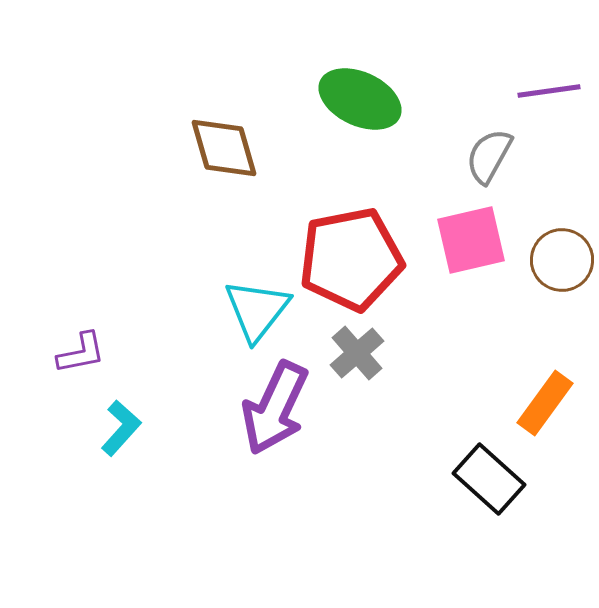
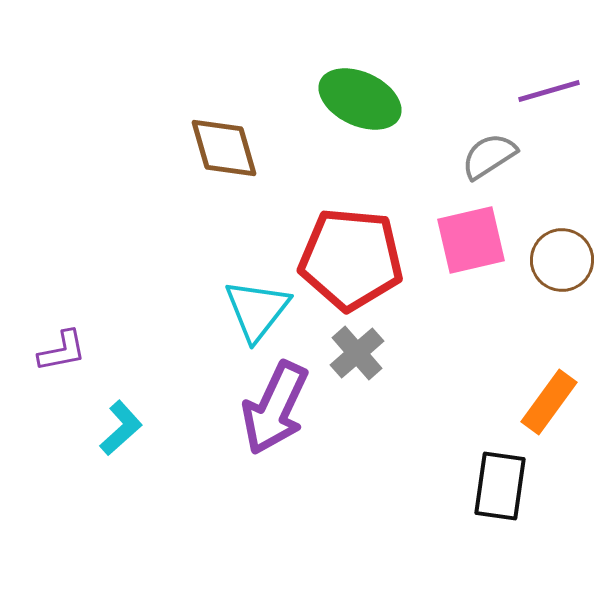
purple line: rotated 8 degrees counterclockwise
gray semicircle: rotated 28 degrees clockwise
red pentagon: rotated 16 degrees clockwise
purple L-shape: moved 19 px left, 2 px up
orange rectangle: moved 4 px right, 1 px up
cyan L-shape: rotated 6 degrees clockwise
black rectangle: moved 11 px right, 7 px down; rotated 56 degrees clockwise
